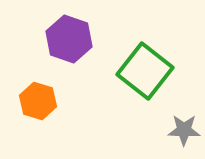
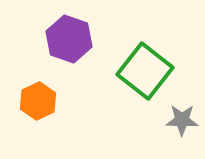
orange hexagon: rotated 18 degrees clockwise
gray star: moved 2 px left, 10 px up
